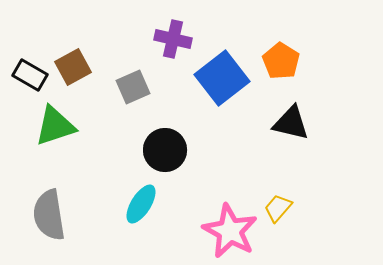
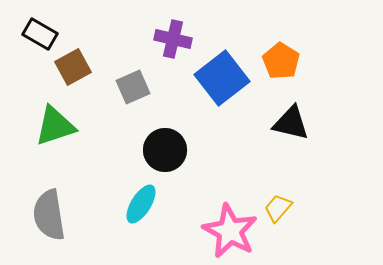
black rectangle: moved 10 px right, 41 px up
